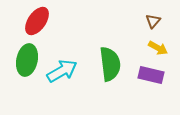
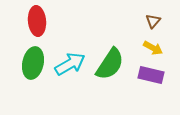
red ellipse: rotated 40 degrees counterclockwise
yellow arrow: moved 5 px left
green ellipse: moved 6 px right, 3 px down
green semicircle: rotated 40 degrees clockwise
cyan arrow: moved 8 px right, 7 px up
